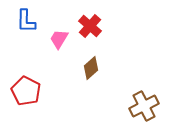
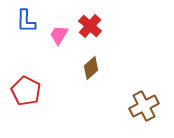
pink trapezoid: moved 4 px up
